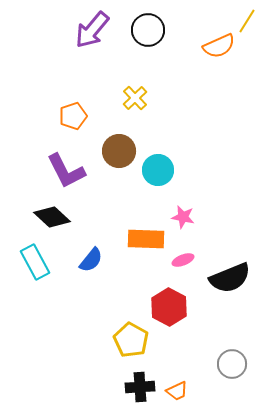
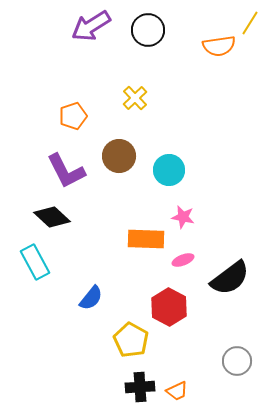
yellow line: moved 3 px right, 2 px down
purple arrow: moved 1 px left, 4 px up; rotated 18 degrees clockwise
orange semicircle: rotated 16 degrees clockwise
brown circle: moved 5 px down
cyan circle: moved 11 px right
blue semicircle: moved 38 px down
black semicircle: rotated 15 degrees counterclockwise
gray circle: moved 5 px right, 3 px up
